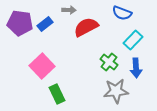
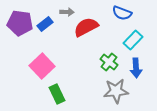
gray arrow: moved 2 px left, 2 px down
